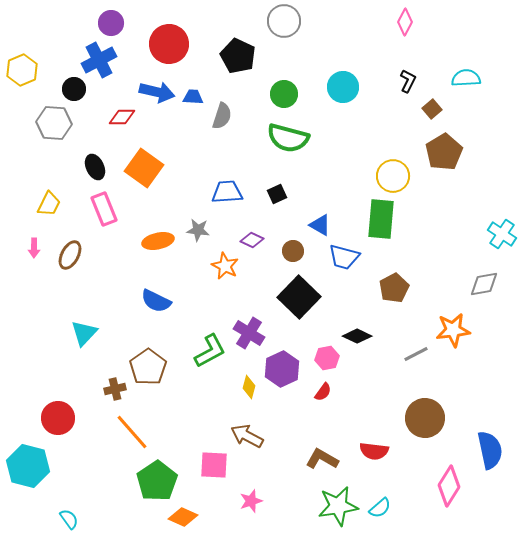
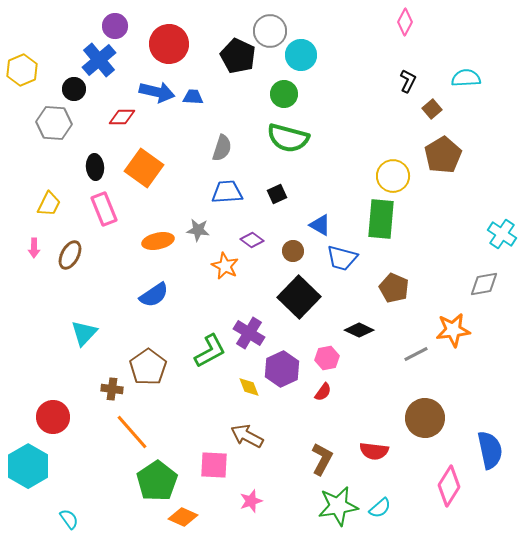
gray circle at (284, 21): moved 14 px left, 10 px down
purple circle at (111, 23): moved 4 px right, 3 px down
blue cross at (99, 60): rotated 12 degrees counterclockwise
cyan circle at (343, 87): moved 42 px left, 32 px up
gray semicircle at (222, 116): moved 32 px down
brown pentagon at (444, 152): moved 1 px left, 3 px down
black ellipse at (95, 167): rotated 20 degrees clockwise
purple diamond at (252, 240): rotated 10 degrees clockwise
blue trapezoid at (344, 257): moved 2 px left, 1 px down
brown pentagon at (394, 288): rotated 20 degrees counterclockwise
blue semicircle at (156, 301): moved 2 px left, 6 px up; rotated 60 degrees counterclockwise
black diamond at (357, 336): moved 2 px right, 6 px up
yellow diamond at (249, 387): rotated 35 degrees counterclockwise
brown cross at (115, 389): moved 3 px left; rotated 20 degrees clockwise
red circle at (58, 418): moved 5 px left, 1 px up
brown L-shape at (322, 459): rotated 88 degrees clockwise
cyan hexagon at (28, 466): rotated 15 degrees clockwise
